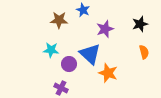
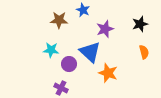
blue triangle: moved 2 px up
